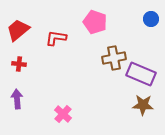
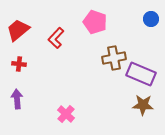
red L-shape: rotated 55 degrees counterclockwise
pink cross: moved 3 px right
